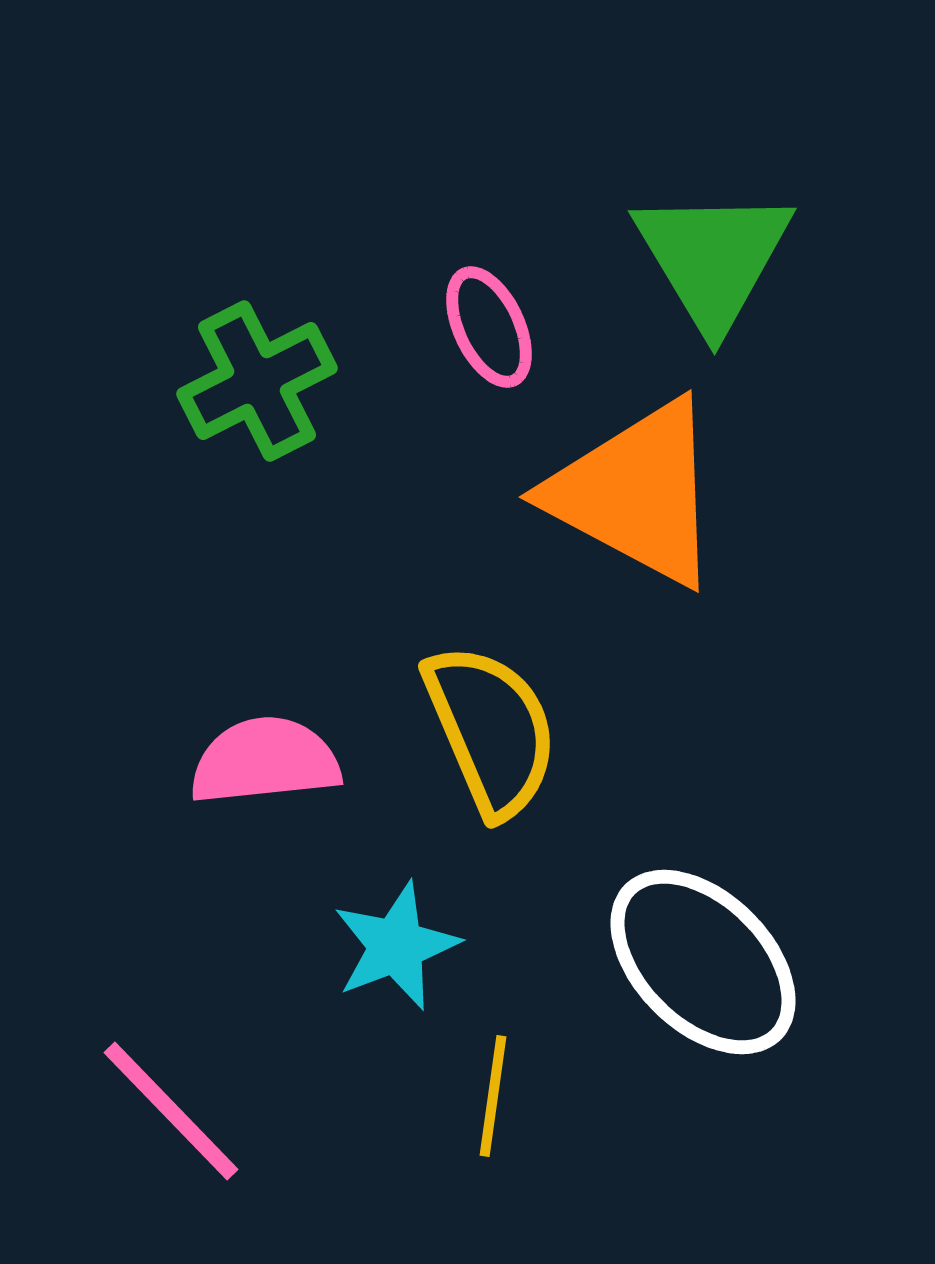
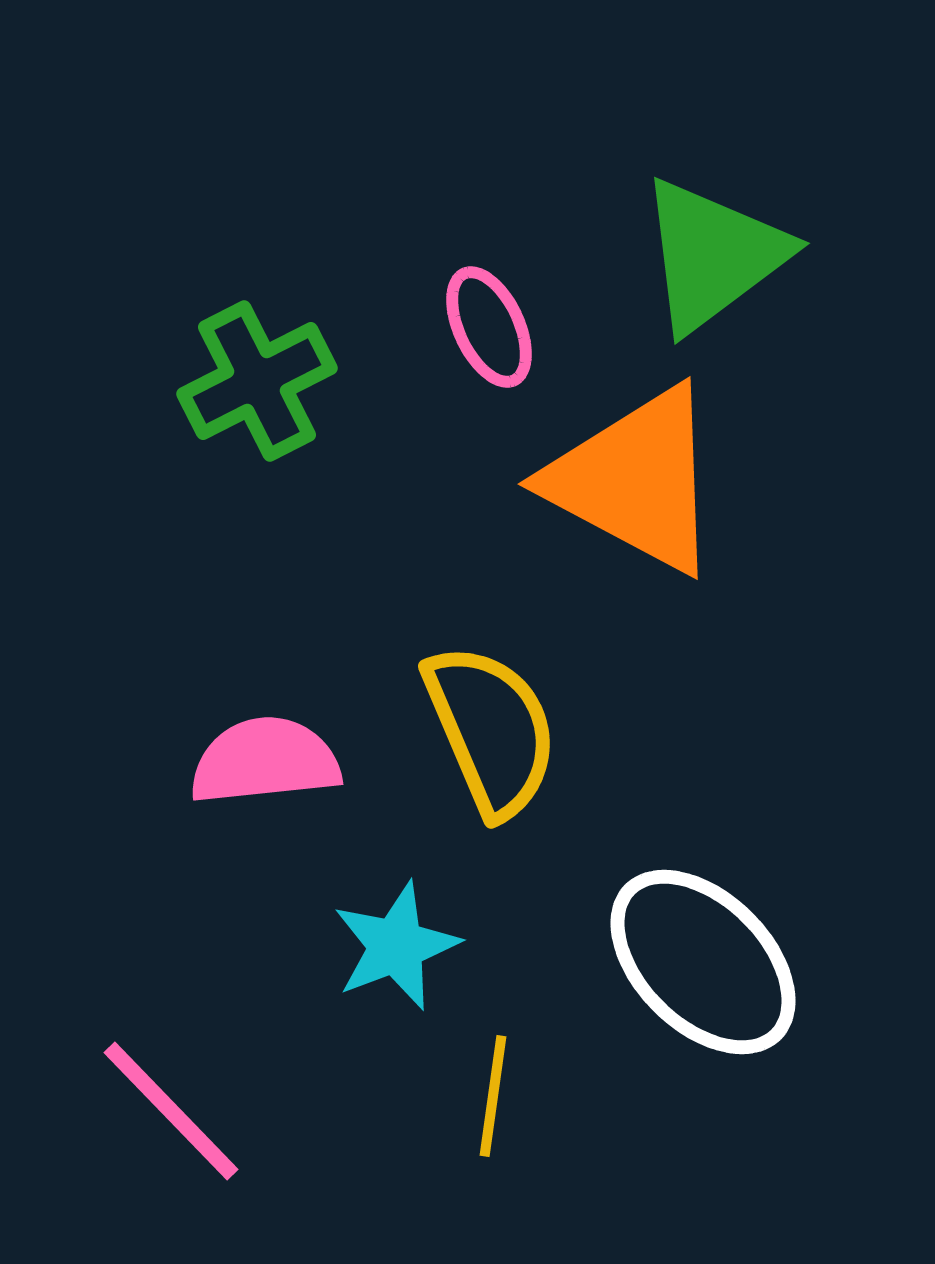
green triangle: moved 3 px up; rotated 24 degrees clockwise
orange triangle: moved 1 px left, 13 px up
